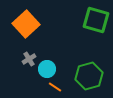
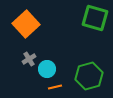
green square: moved 1 px left, 2 px up
orange line: rotated 48 degrees counterclockwise
